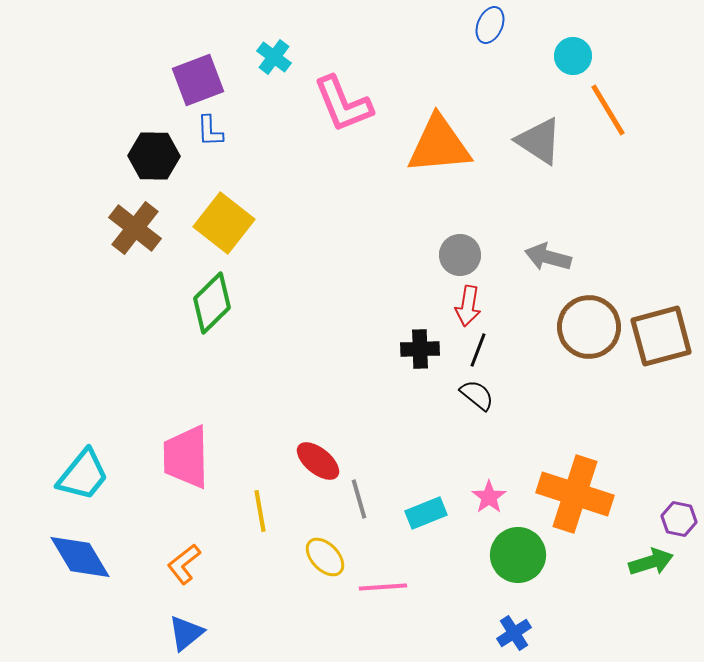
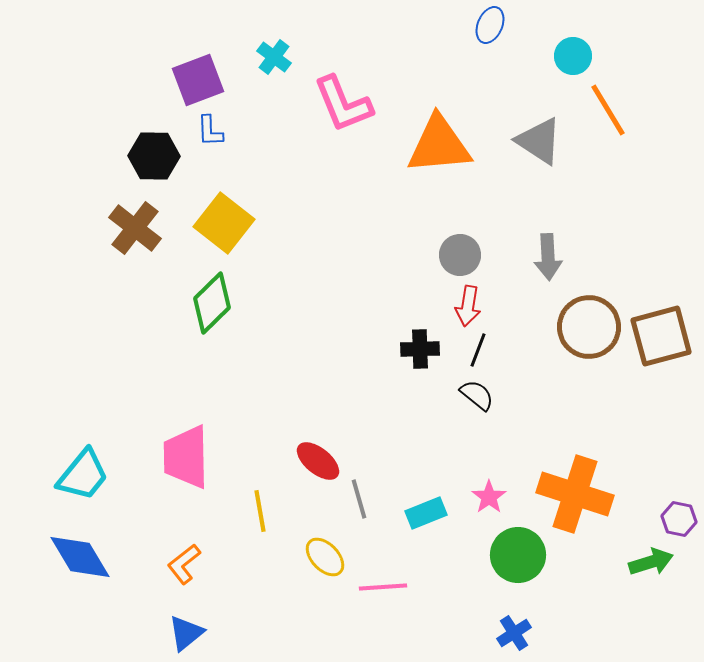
gray arrow: rotated 108 degrees counterclockwise
